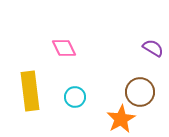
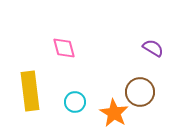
pink diamond: rotated 10 degrees clockwise
cyan circle: moved 5 px down
orange star: moved 7 px left, 6 px up; rotated 12 degrees counterclockwise
